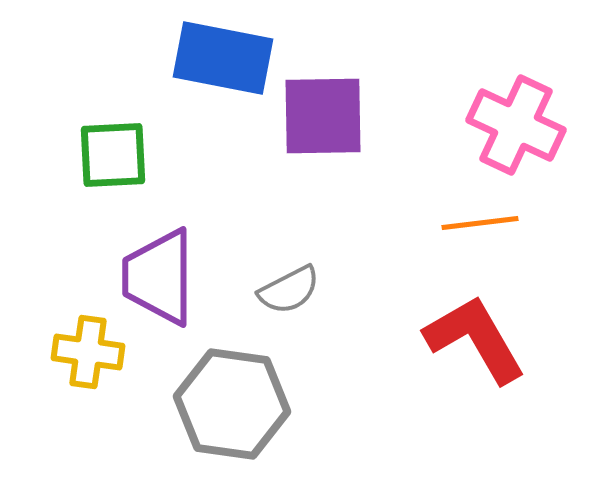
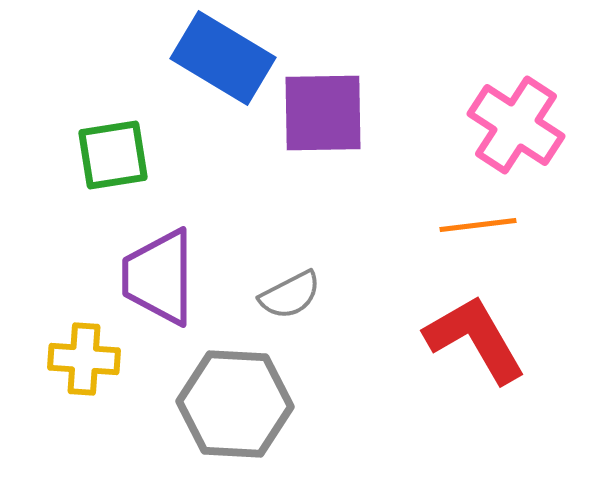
blue rectangle: rotated 20 degrees clockwise
purple square: moved 3 px up
pink cross: rotated 8 degrees clockwise
green square: rotated 6 degrees counterclockwise
orange line: moved 2 px left, 2 px down
gray semicircle: moved 1 px right, 5 px down
yellow cross: moved 4 px left, 7 px down; rotated 4 degrees counterclockwise
gray hexagon: moved 3 px right; rotated 5 degrees counterclockwise
